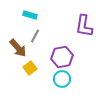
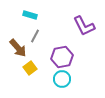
purple L-shape: rotated 35 degrees counterclockwise
